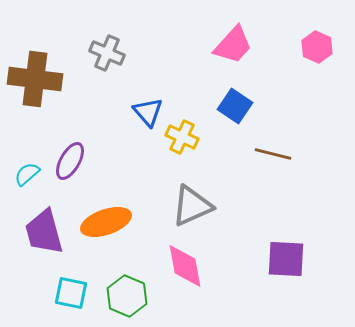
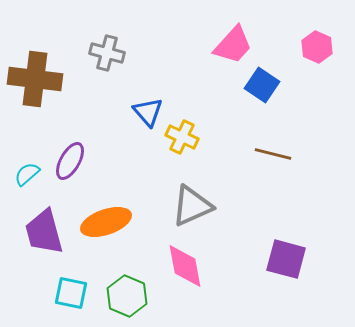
gray cross: rotated 8 degrees counterclockwise
blue square: moved 27 px right, 21 px up
purple square: rotated 12 degrees clockwise
